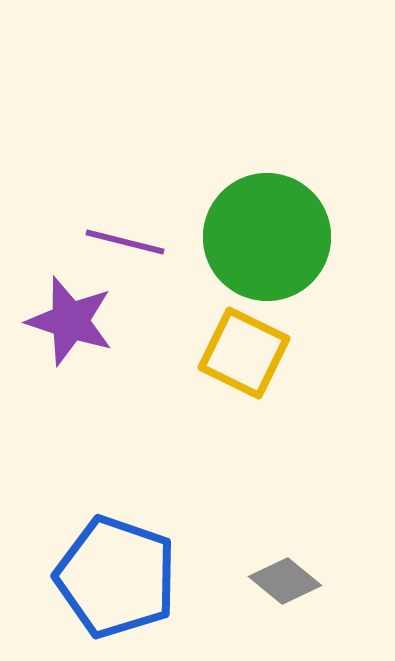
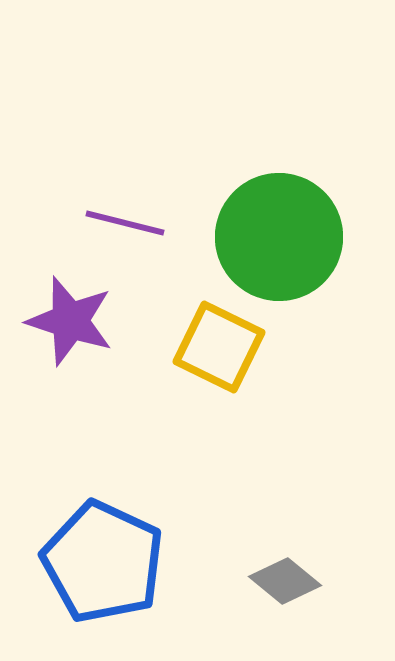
green circle: moved 12 px right
purple line: moved 19 px up
yellow square: moved 25 px left, 6 px up
blue pentagon: moved 13 px left, 15 px up; rotated 6 degrees clockwise
